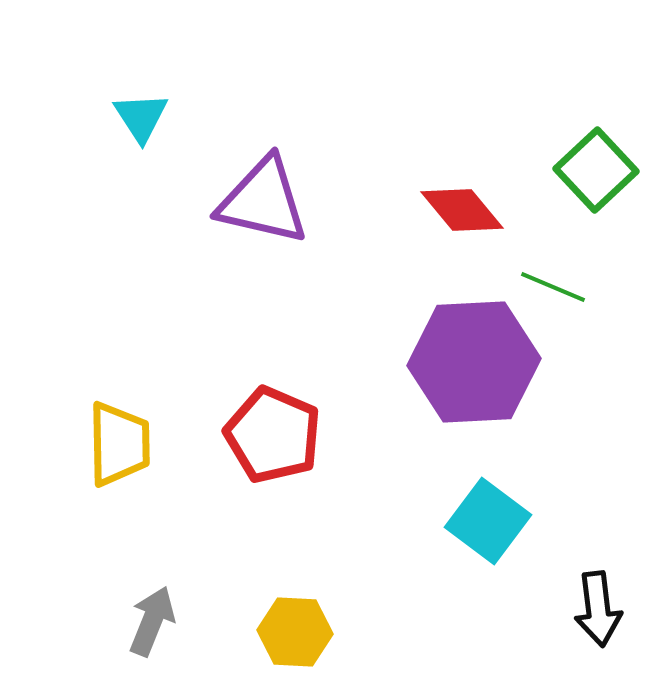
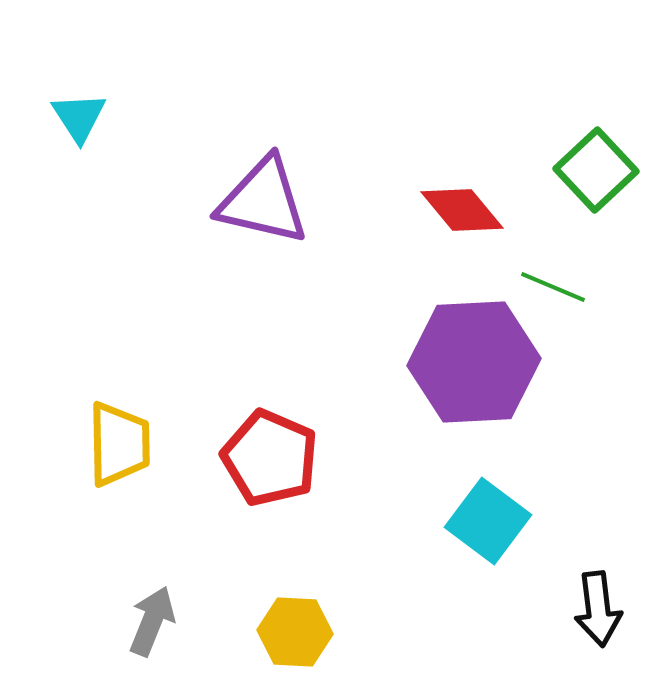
cyan triangle: moved 62 px left
red pentagon: moved 3 px left, 23 px down
